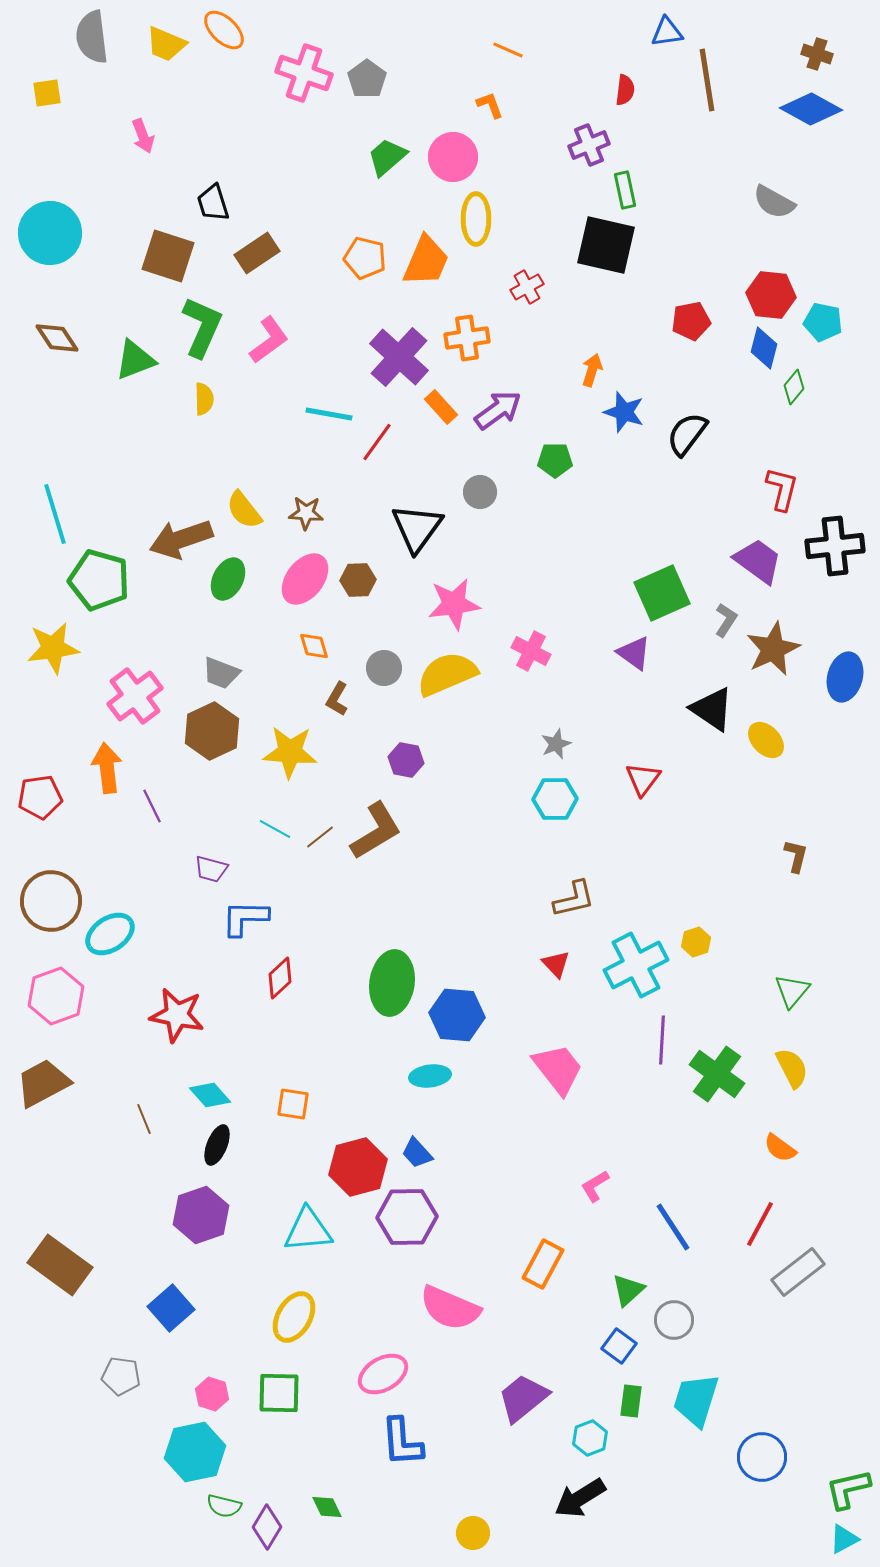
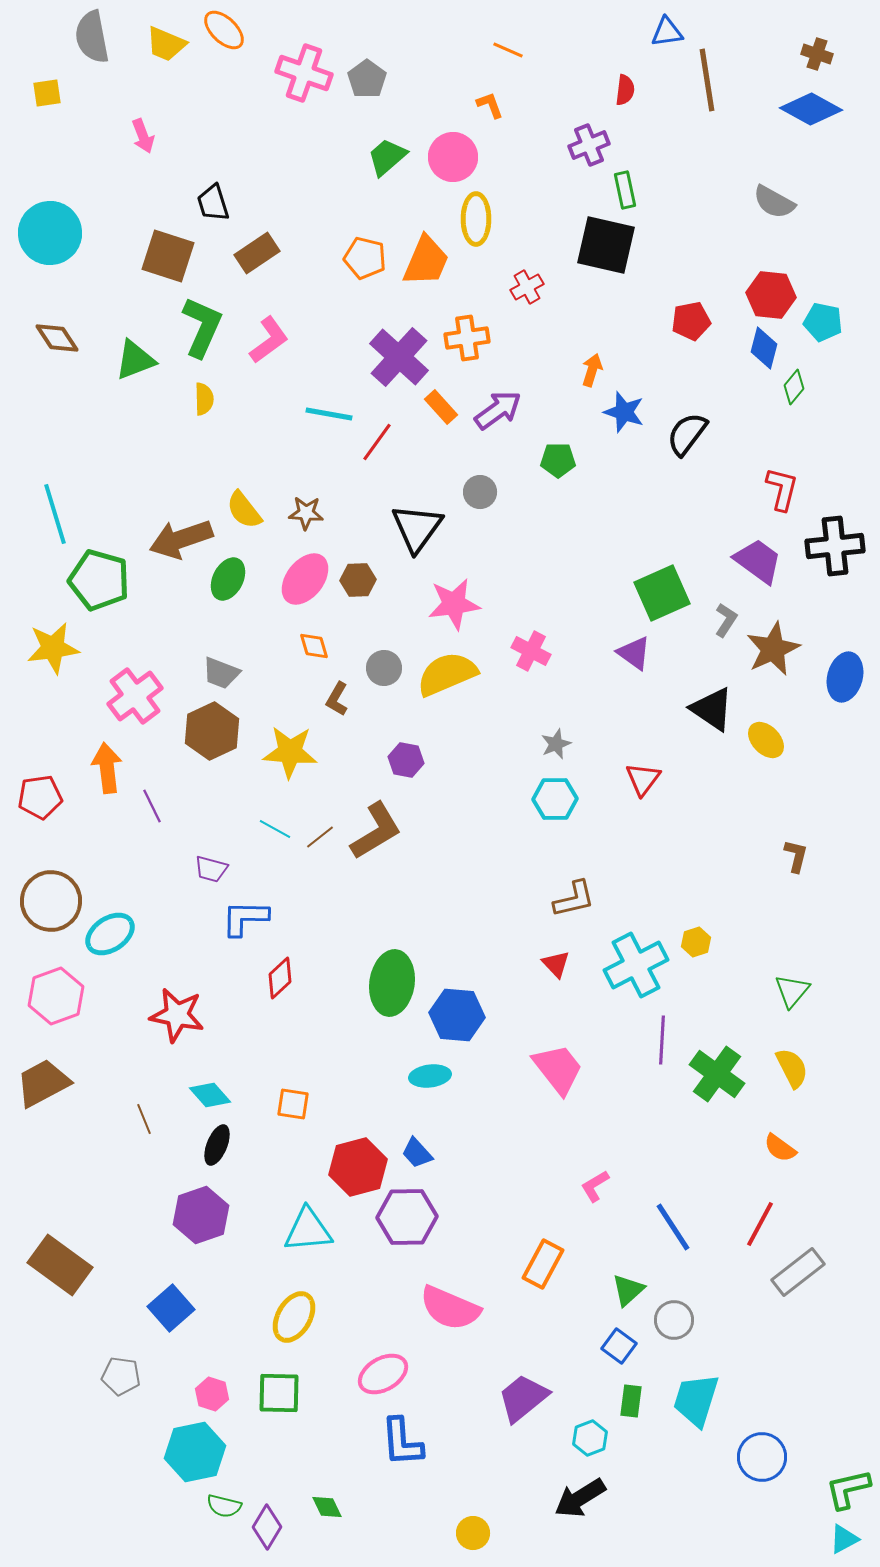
gray semicircle at (92, 37): rotated 4 degrees counterclockwise
green pentagon at (555, 460): moved 3 px right
